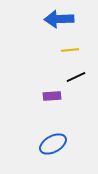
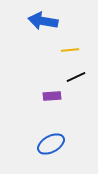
blue arrow: moved 16 px left, 2 px down; rotated 12 degrees clockwise
blue ellipse: moved 2 px left
